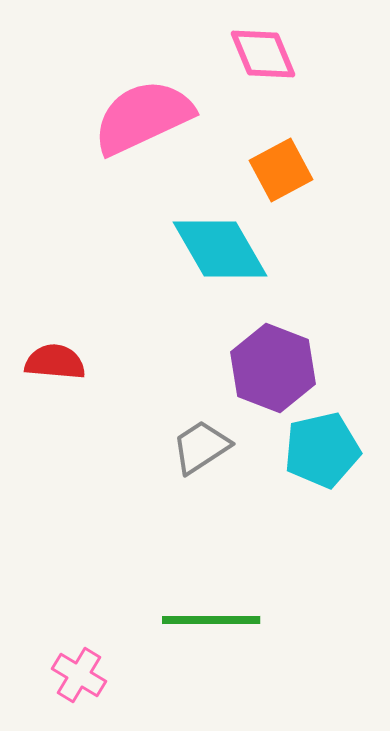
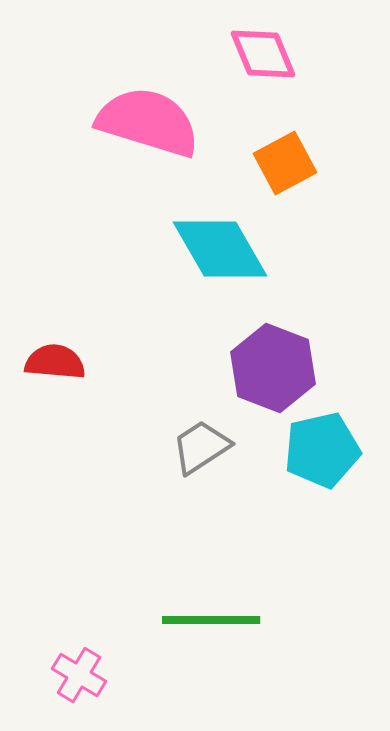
pink semicircle: moved 5 px right, 5 px down; rotated 42 degrees clockwise
orange square: moved 4 px right, 7 px up
